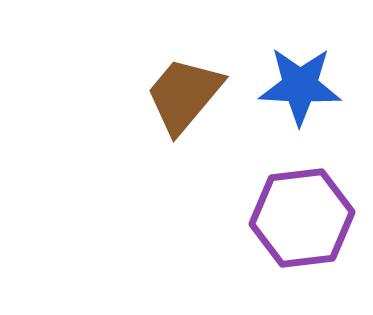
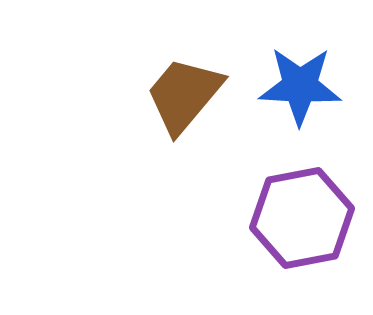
purple hexagon: rotated 4 degrees counterclockwise
